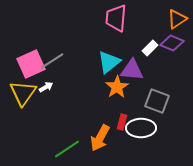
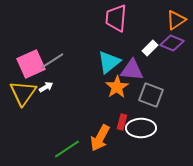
orange triangle: moved 1 px left, 1 px down
gray square: moved 6 px left, 6 px up
